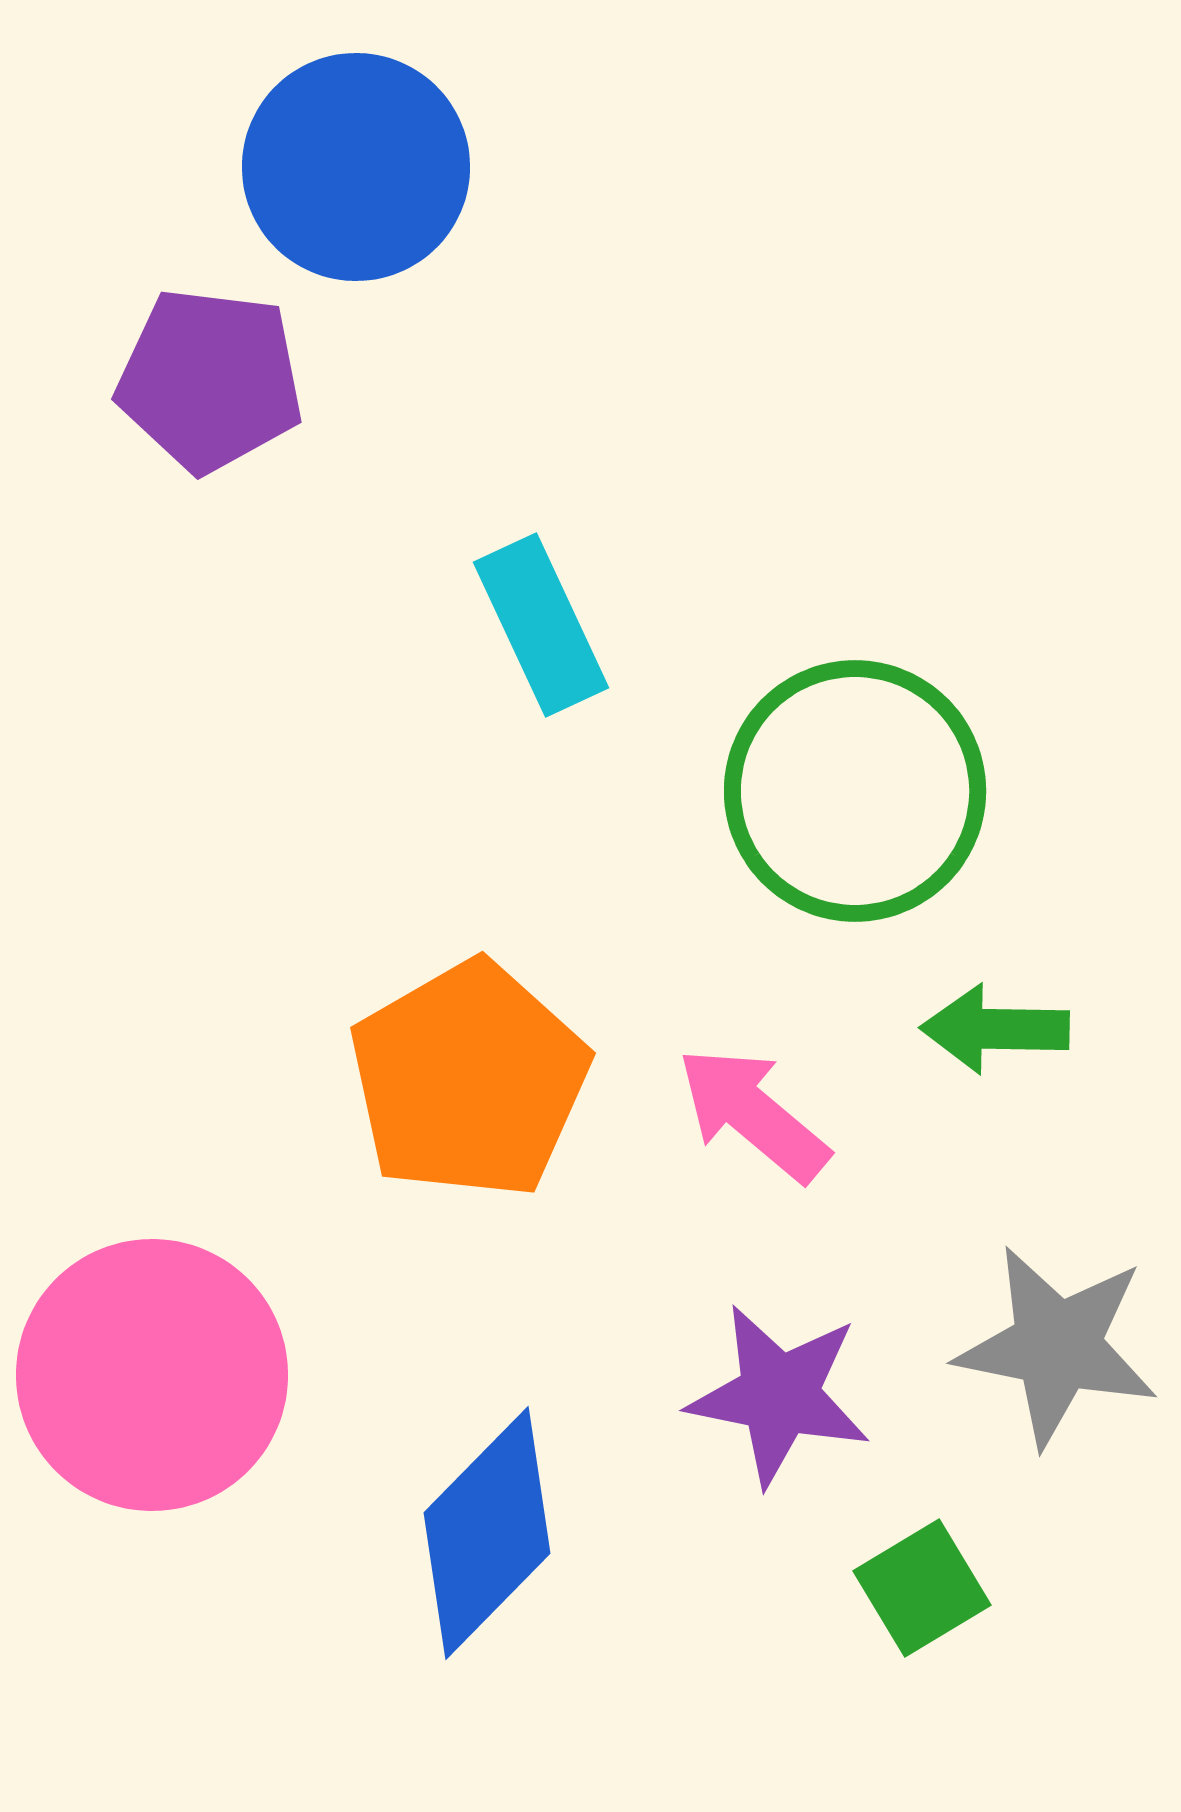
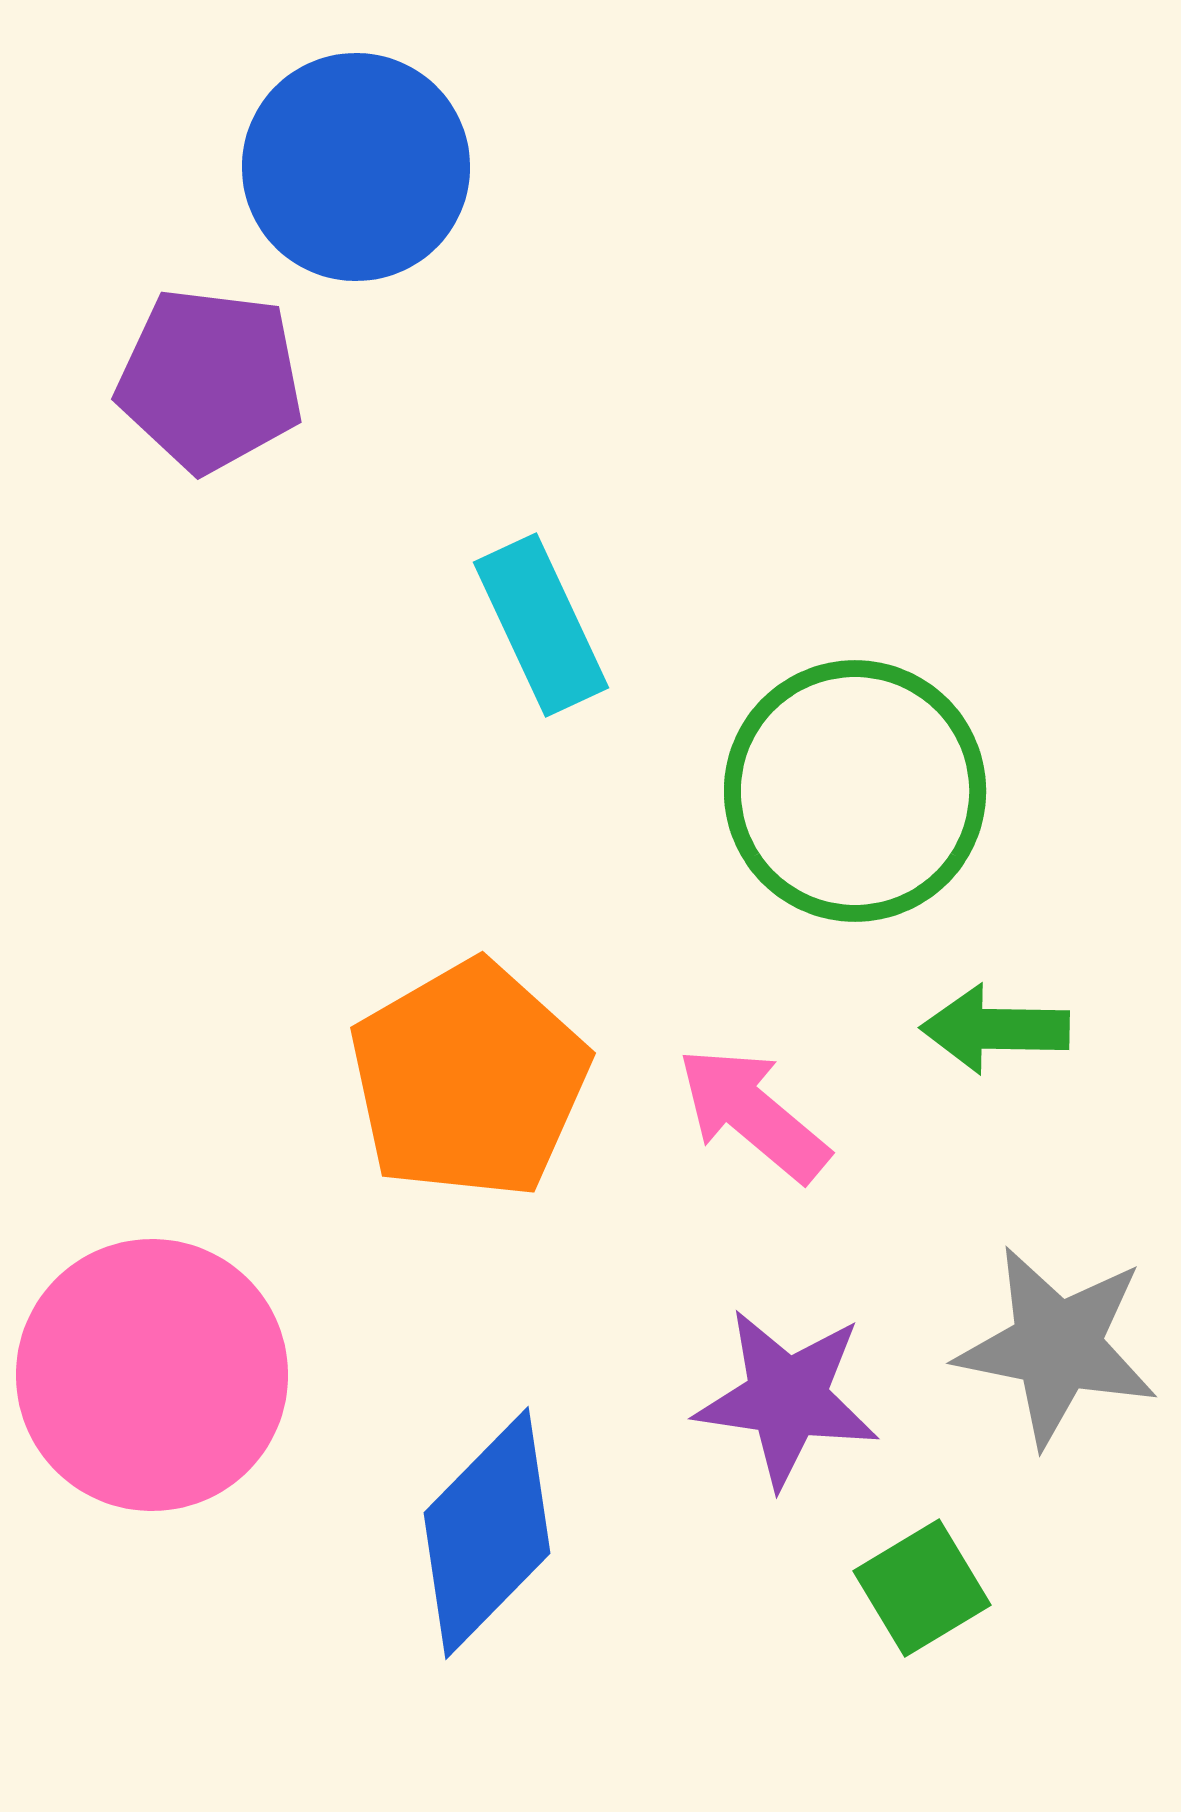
purple star: moved 8 px right, 3 px down; rotated 3 degrees counterclockwise
